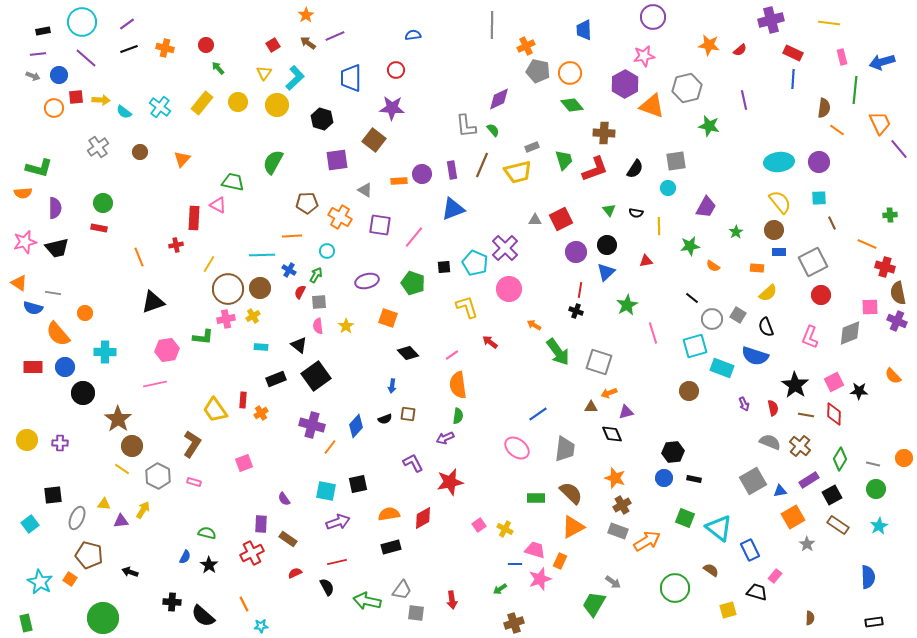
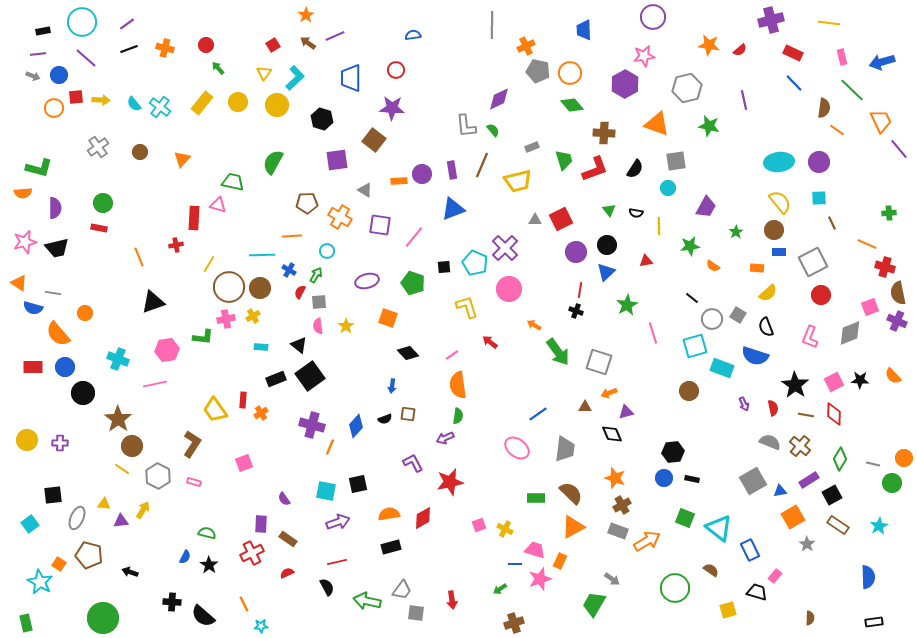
blue line at (793, 79): moved 1 px right, 4 px down; rotated 48 degrees counterclockwise
green line at (855, 90): moved 3 px left; rotated 52 degrees counterclockwise
orange triangle at (652, 106): moved 5 px right, 18 px down
cyan semicircle at (124, 112): moved 10 px right, 8 px up; rotated 14 degrees clockwise
orange trapezoid at (880, 123): moved 1 px right, 2 px up
yellow trapezoid at (518, 172): moved 9 px down
pink triangle at (218, 205): rotated 12 degrees counterclockwise
green cross at (890, 215): moved 1 px left, 2 px up
brown circle at (228, 289): moved 1 px right, 2 px up
pink square at (870, 307): rotated 18 degrees counterclockwise
cyan cross at (105, 352): moved 13 px right, 7 px down; rotated 20 degrees clockwise
black square at (316, 376): moved 6 px left
black star at (859, 391): moved 1 px right, 11 px up
brown triangle at (591, 407): moved 6 px left
orange line at (330, 447): rotated 14 degrees counterclockwise
black rectangle at (694, 479): moved 2 px left
green circle at (876, 489): moved 16 px right, 6 px up
pink square at (479, 525): rotated 16 degrees clockwise
red semicircle at (295, 573): moved 8 px left
orange square at (70, 579): moved 11 px left, 15 px up
gray arrow at (613, 582): moved 1 px left, 3 px up
